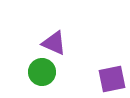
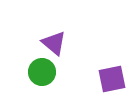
purple triangle: rotated 16 degrees clockwise
